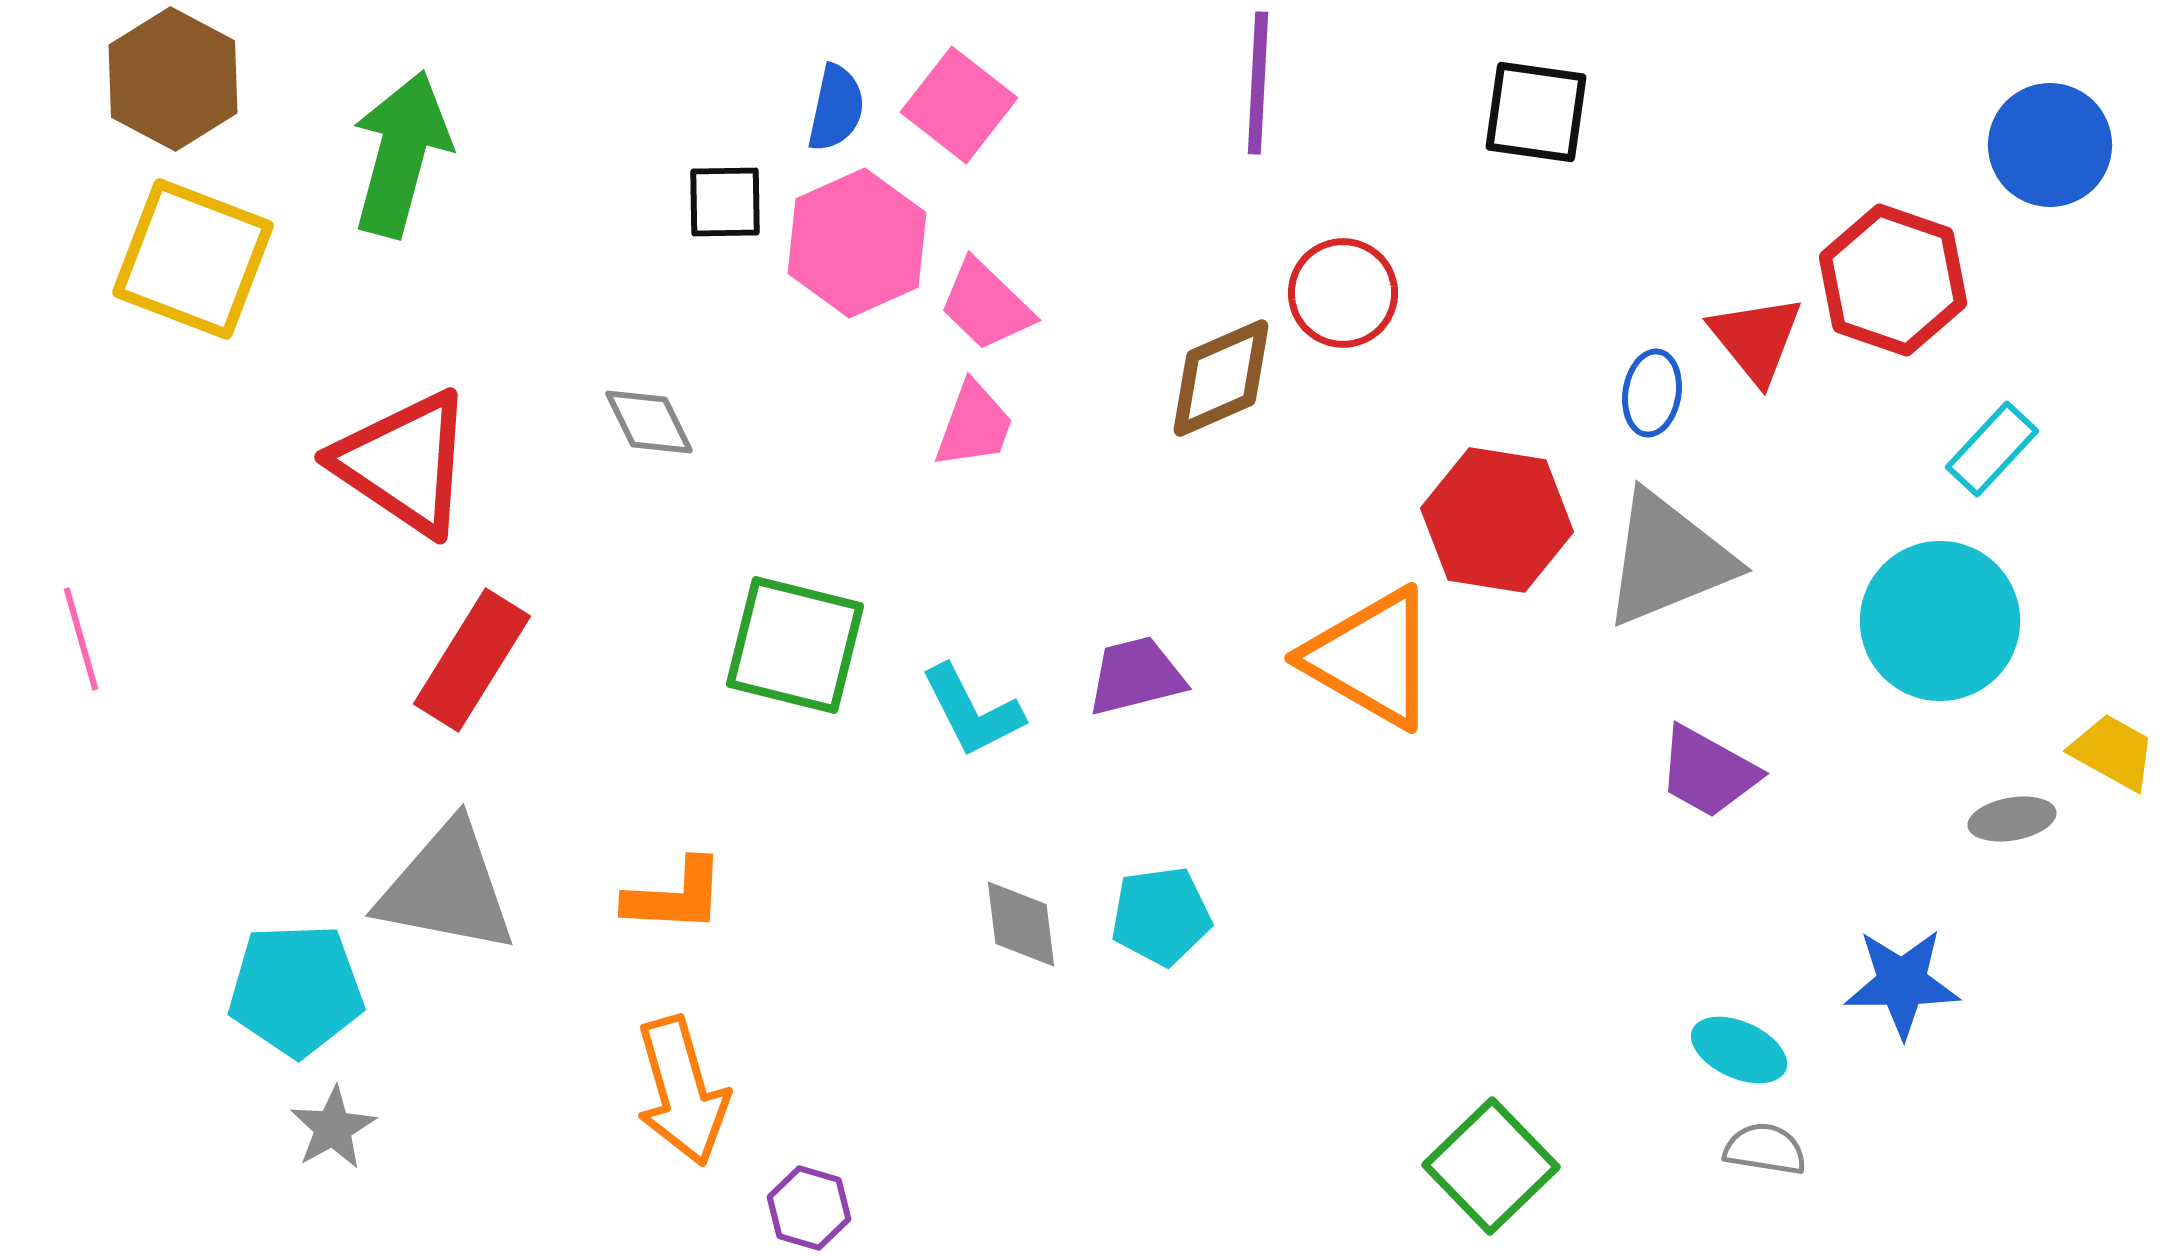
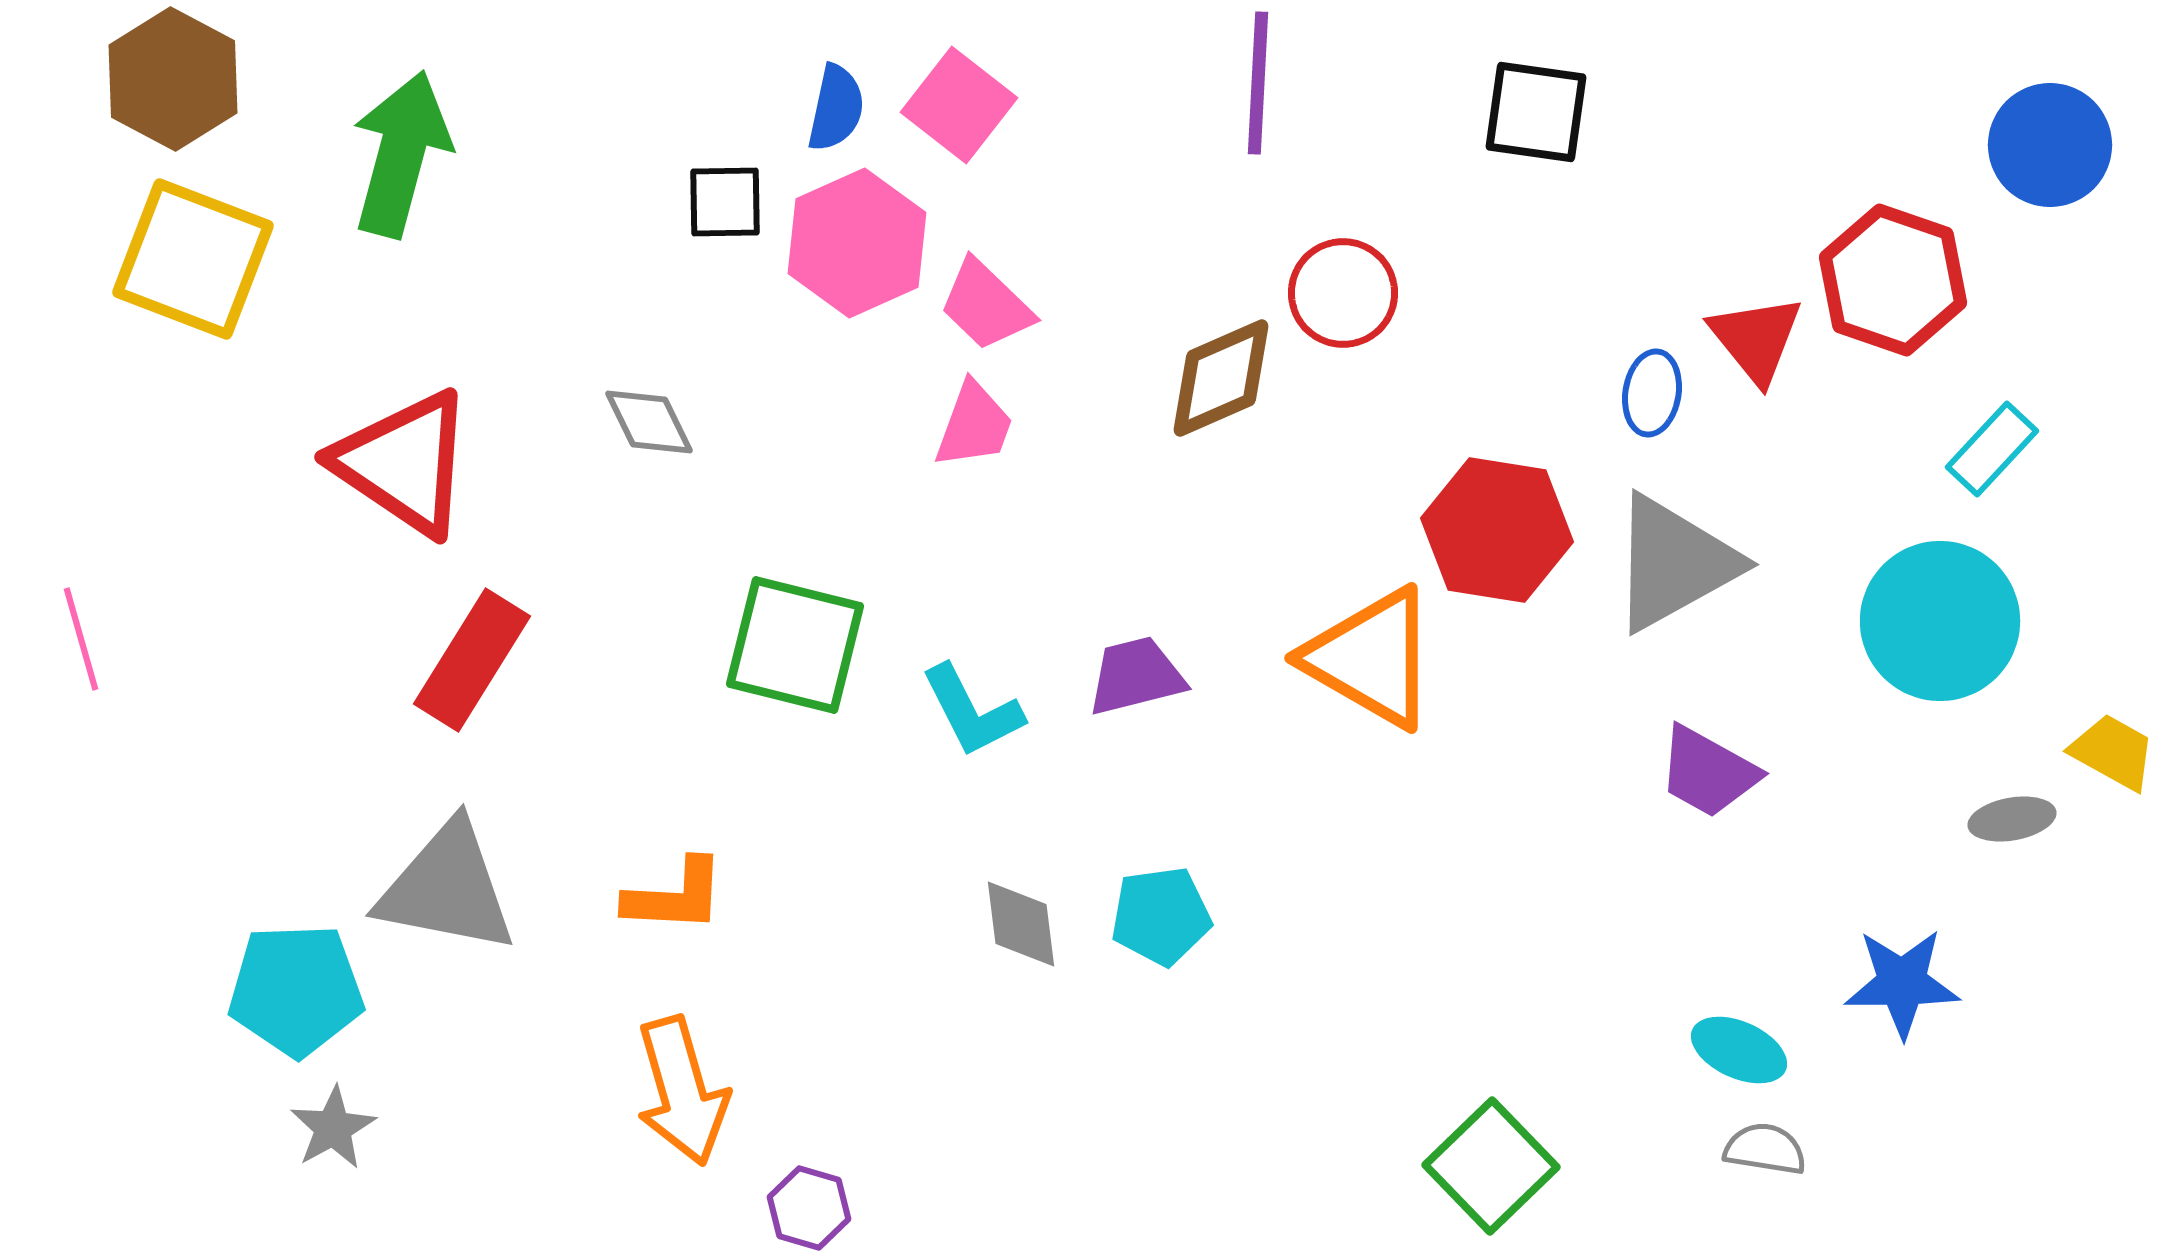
red hexagon at (1497, 520): moved 10 px down
gray triangle at (1668, 559): moved 6 px right, 4 px down; rotated 7 degrees counterclockwise
